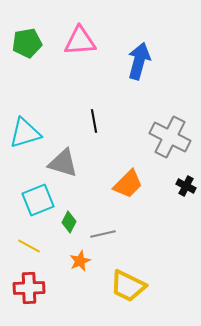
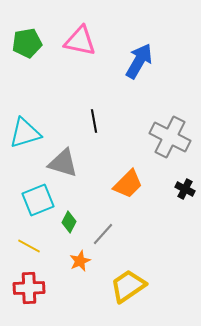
pink triangle: rotated 16 degrees clockwise
blue arrow: rotated 15 degrees clockwise
black cross: moved 1 px left, 3 px down
gray line: rotated 35 degrees counterclockwise
yellow trapezoid: rotated 120 degrees clockwise
